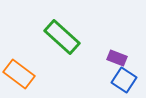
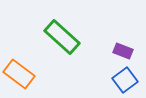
purple rectangle: moved 6 px right, 7 px up
blue square: moved 1 px right; rotated 20 degrees clockwise
